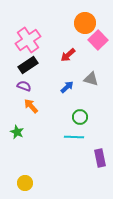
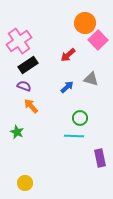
pink cross: moved 9 px left, 1 px down
green circle: moved 1 px down
cyan line: moved 1 px up
